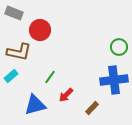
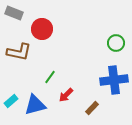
red circle: moved 2 px right, 1 px up
green circle: moved 3 px left, 4 px up
cyan rectangle: moved 25 px down
